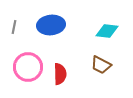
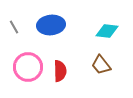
gray line: rotated 40 degrees counterclockwise
brown trapezoid: rotated 25 degrees clockwise
red semicircle: moved 3 px up
